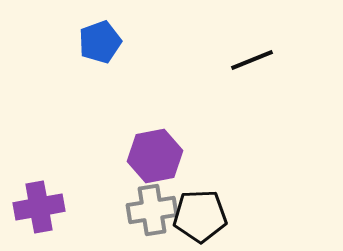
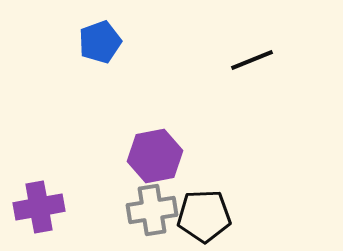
black pentagon: moved 4 px right
